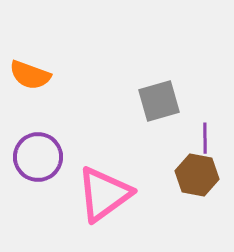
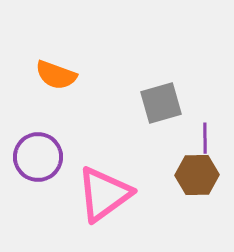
orange semicircle: moved 26 px right
gray square: moved 2 px right, 2 px down
brown hexagon: rotated 12 degrees counterclockwise
